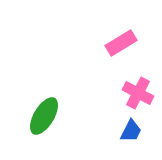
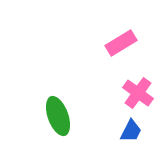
pink cross: rotated 8 degrees clockwise
green ellipse: moved 14 px right; rotated 51 degrees counterclockwise
